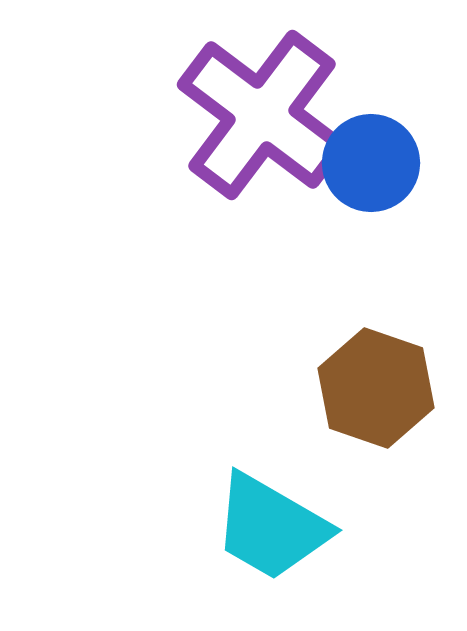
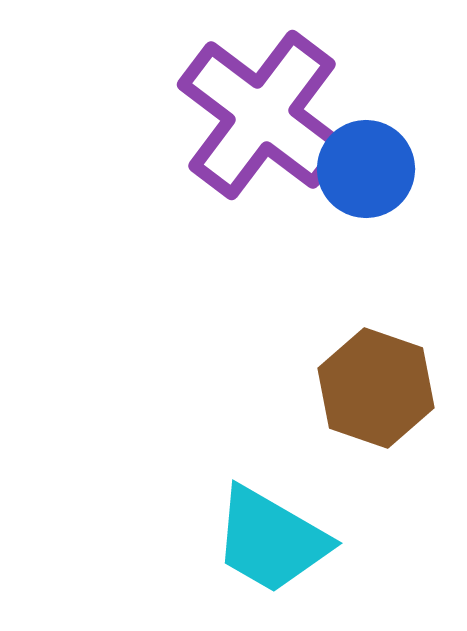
blue circle: moved 5 px left, 6 px down
cyan trapezoid: moved 13 px down
